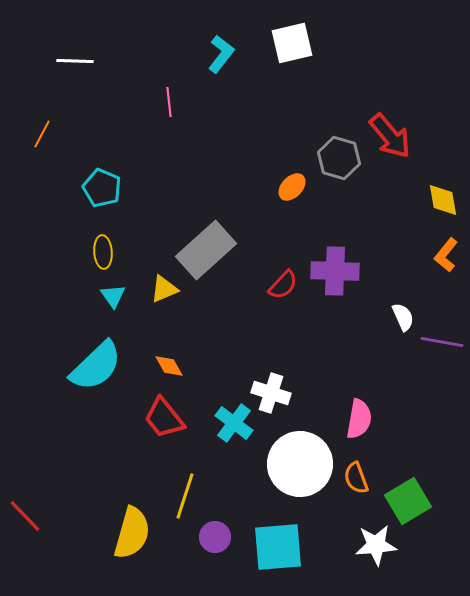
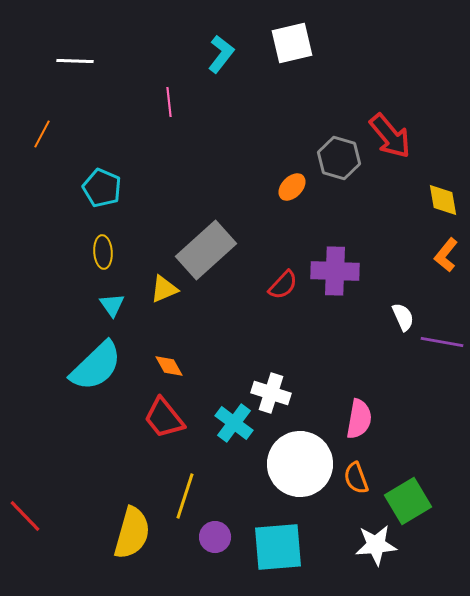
cyan triangle: moved 1 px left, 9 px down
